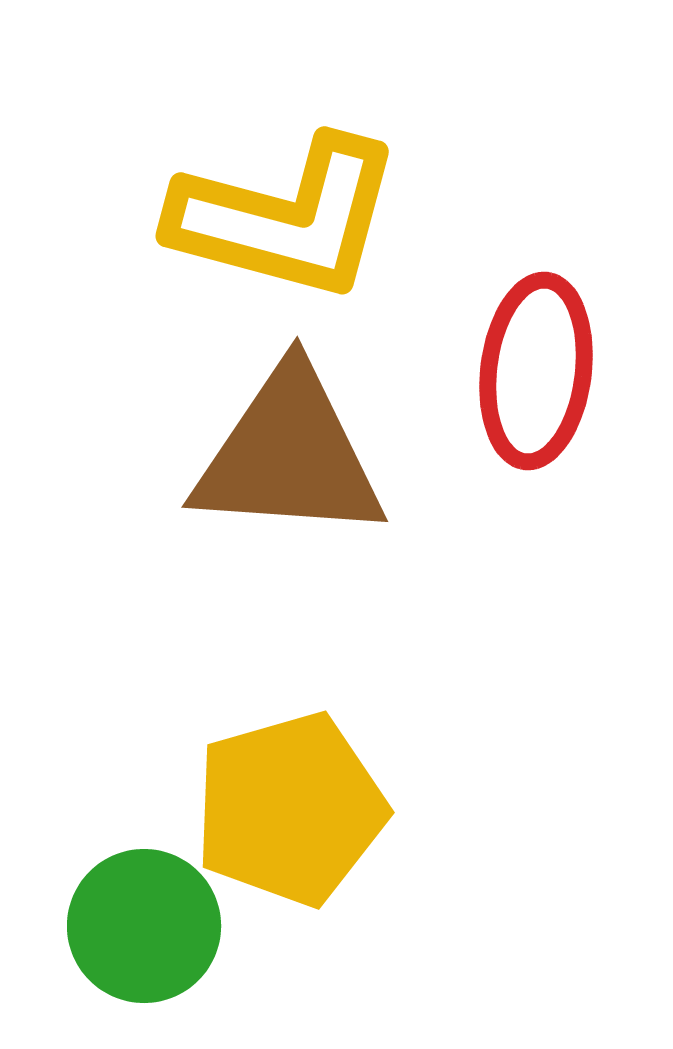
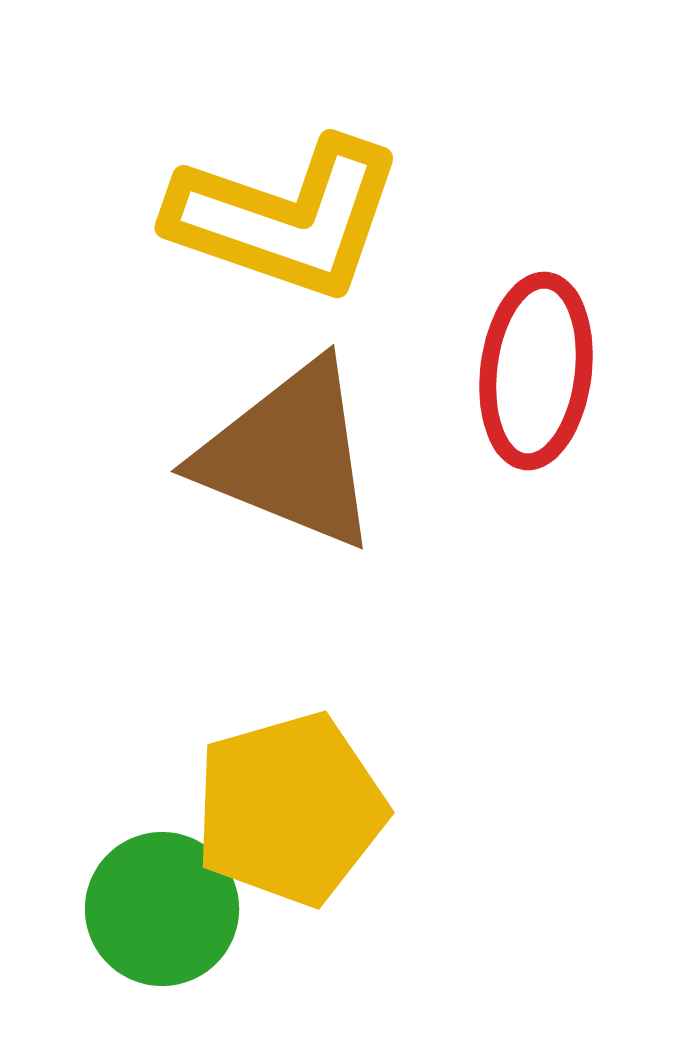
yellow L-shape: rotated 4 degrees clockwise
brown triangle: rotated 18 degrees clockwise
green circle: moved 18 px right, 17 px up
